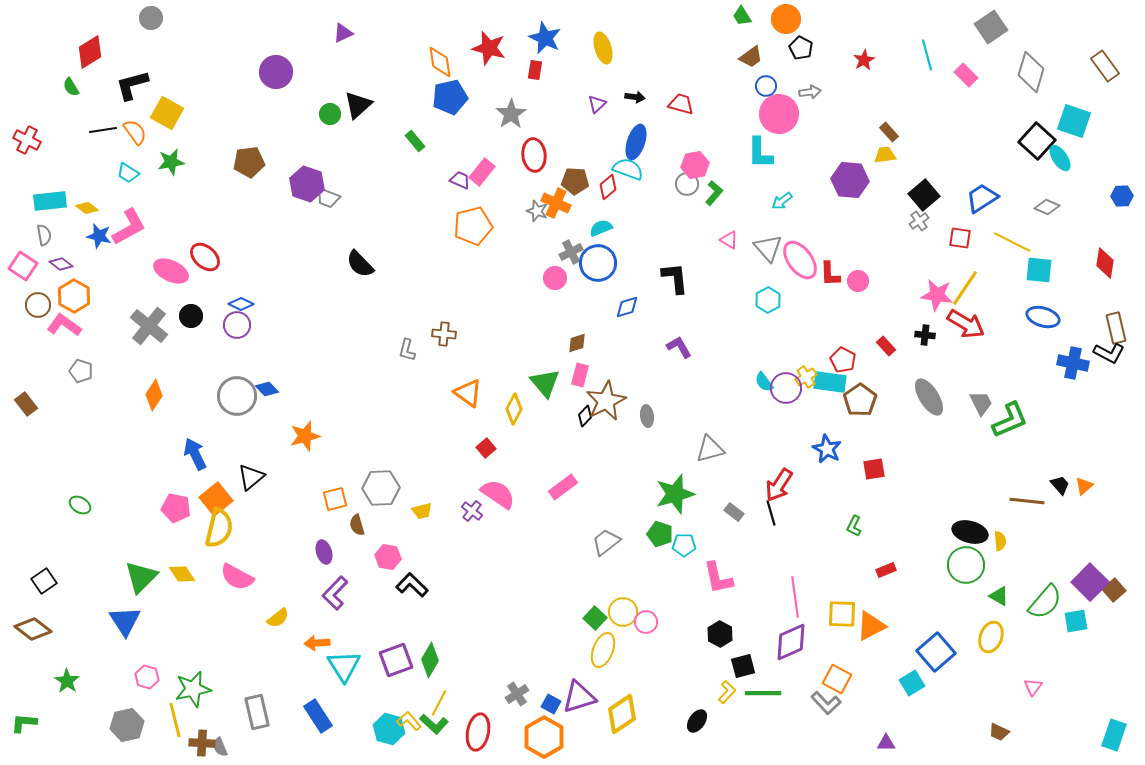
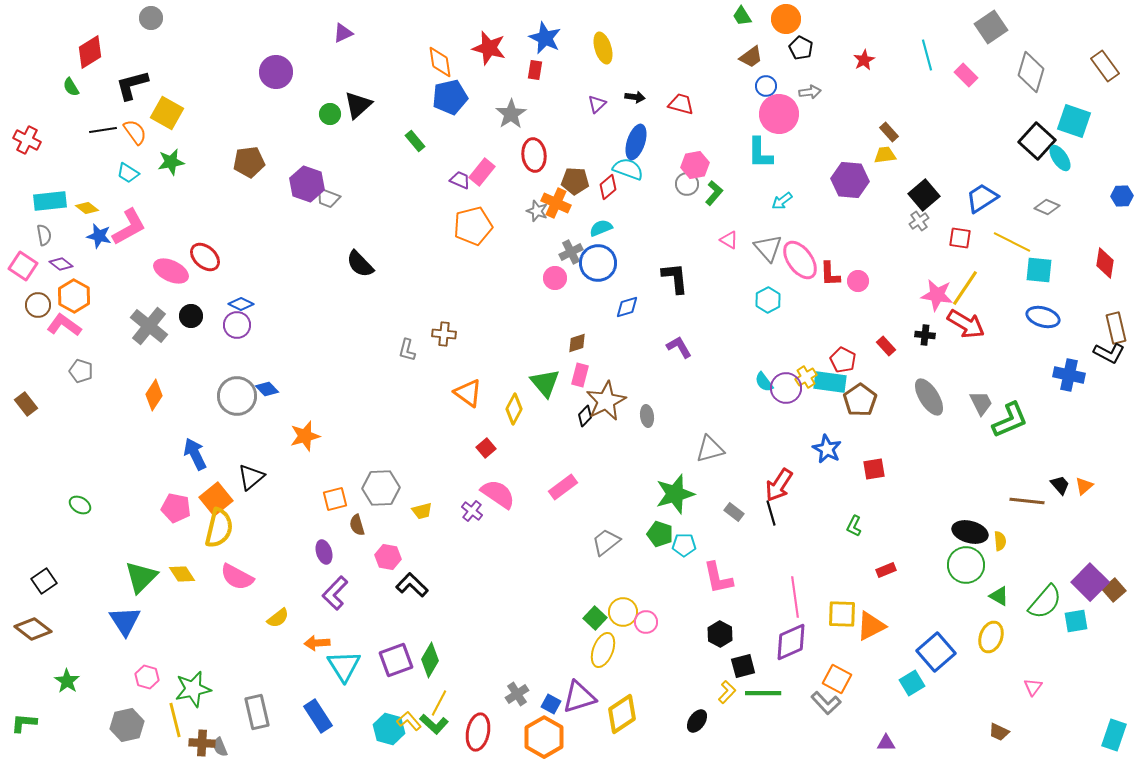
blue cross at (1073, 363): moved 4 px left, 12 px down
